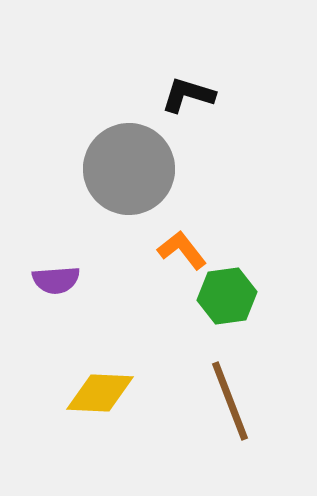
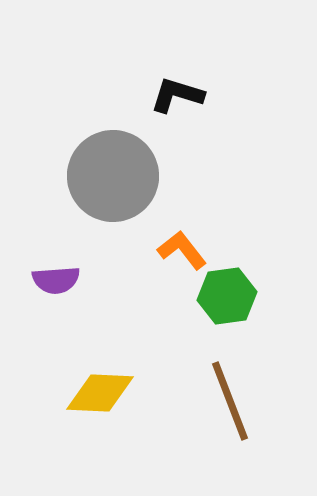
black L-shape: moved 11 px left
gray circle: moved 16 px left, 7 px down
